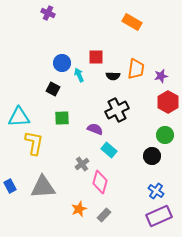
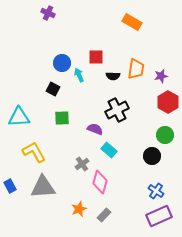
yellow L-shape: moved 9 px down; rotated 40 degrees counterclockwise
